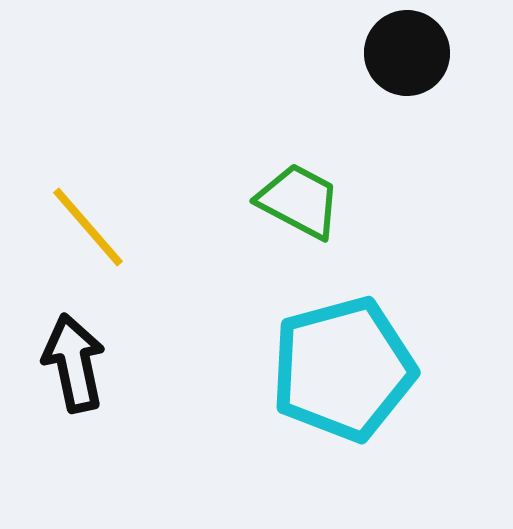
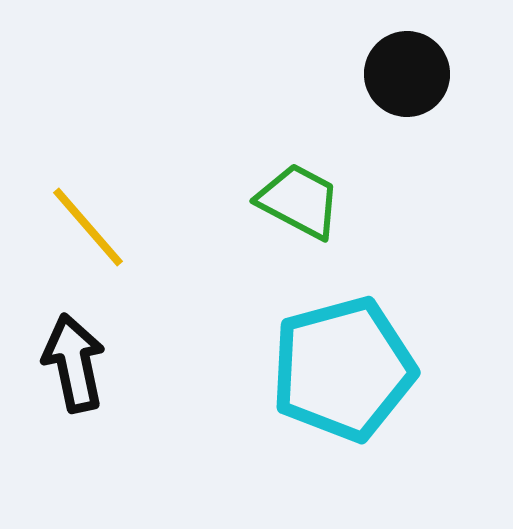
black circle: moved 21 px down
